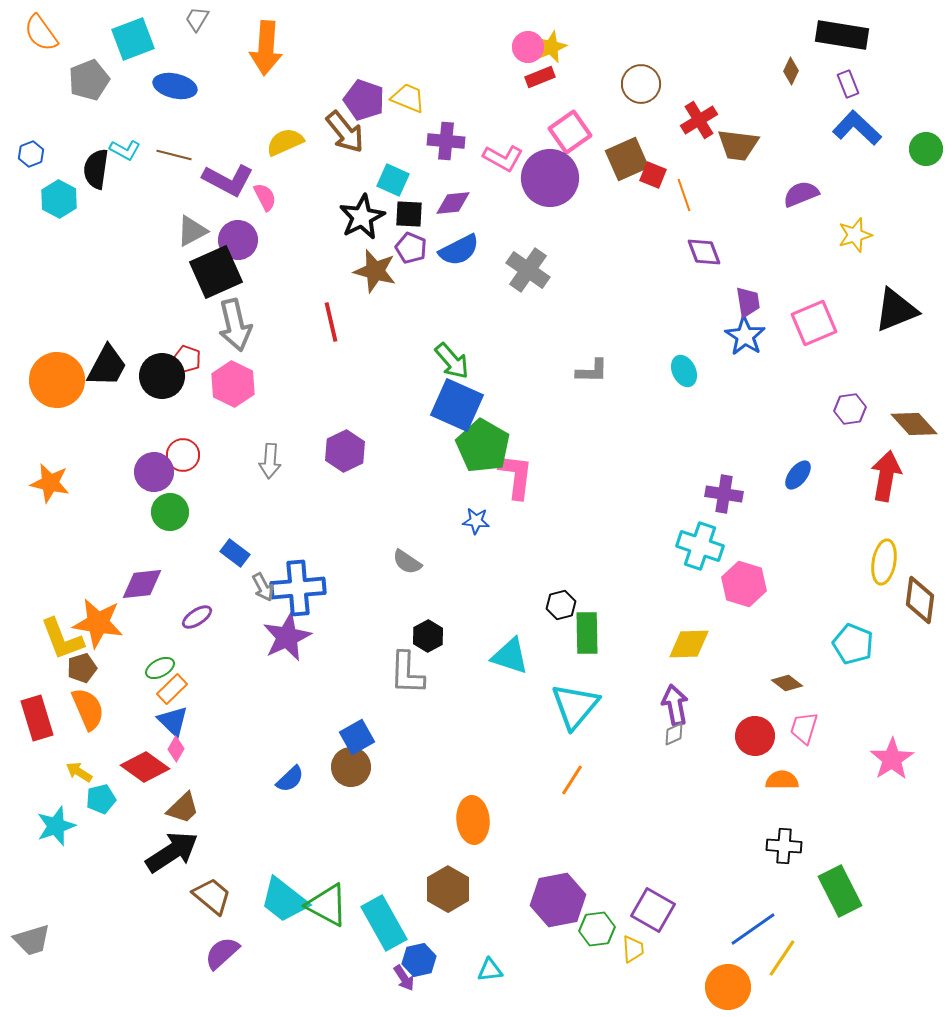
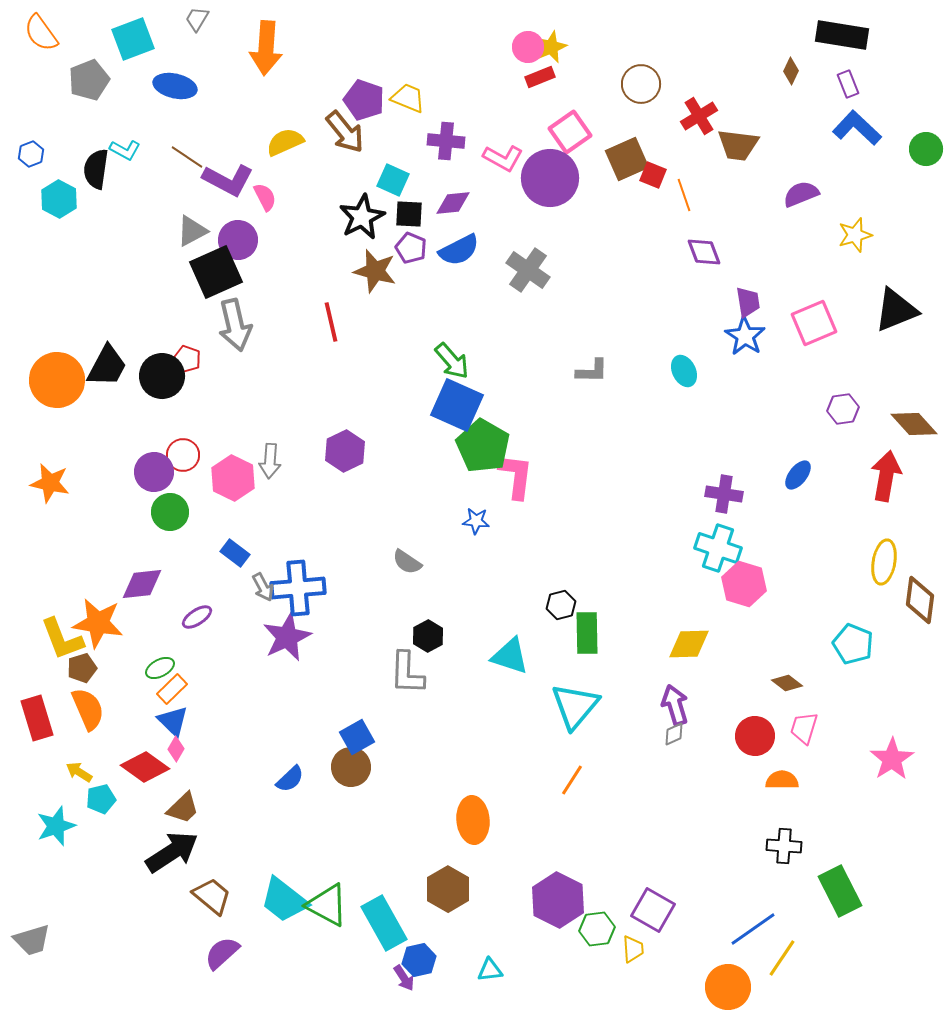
red cross at (699, 120): moved 4 px up
brown line at (174, 155): moved 13 px right, 2 px down; rotated 20 degrees clockwise
pink hexagon at (233, 384): moved 94 px down
purple hexagon at (850, 409): moved 7 px left
cyan cross at (700, 546): moved 18 px right, 2 px down
purple arrow at (675, 705): rotated 6 degrees counterclockwise
purple hexagon at (558, 900): rotated 22 degrees counterclockwise
